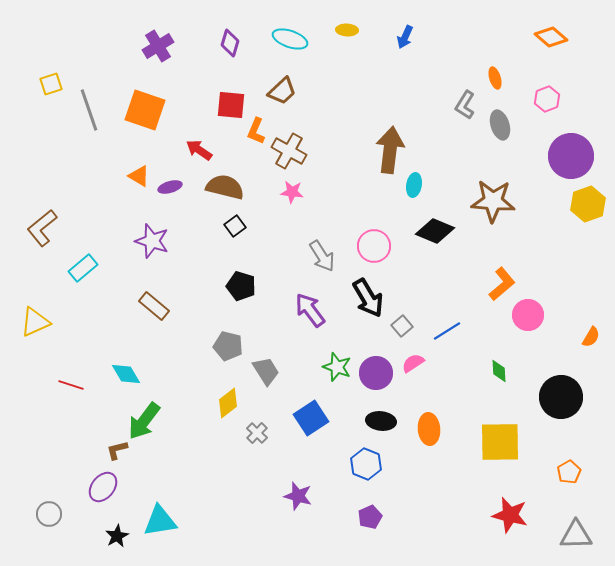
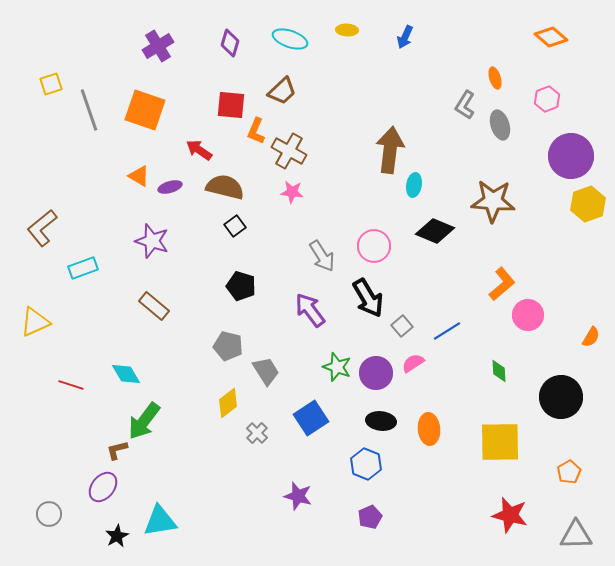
cyan rectangle at (83, 268): rotated 20 degrees clockwise
